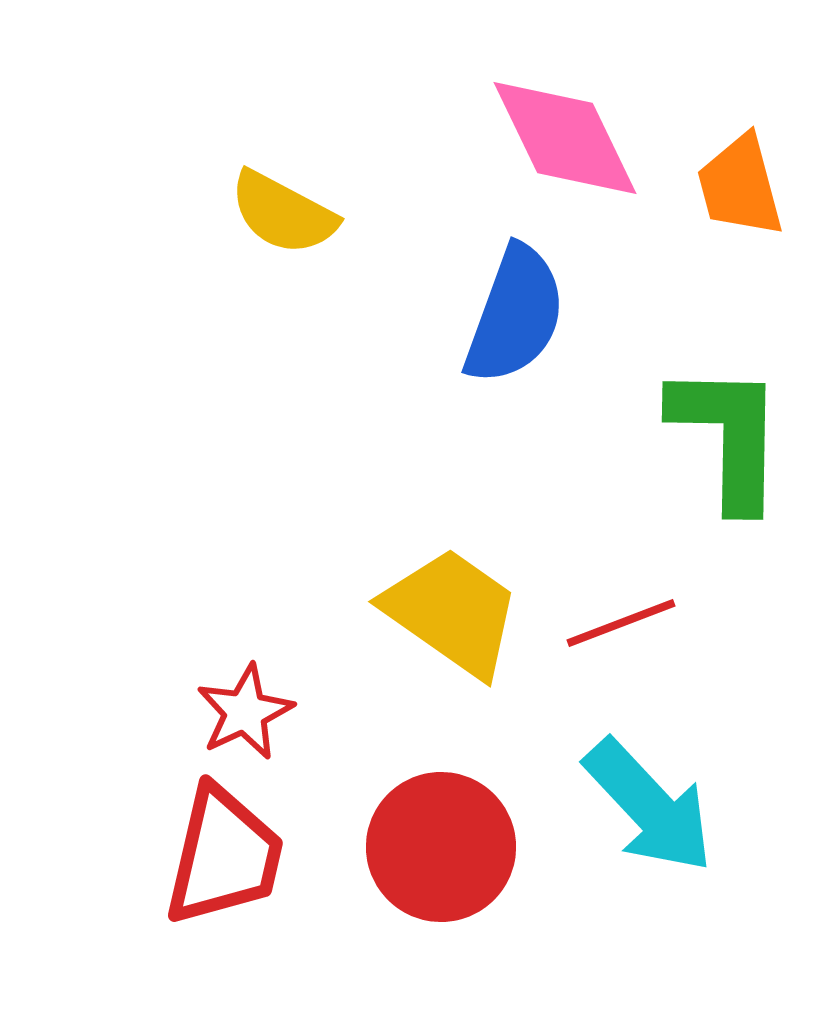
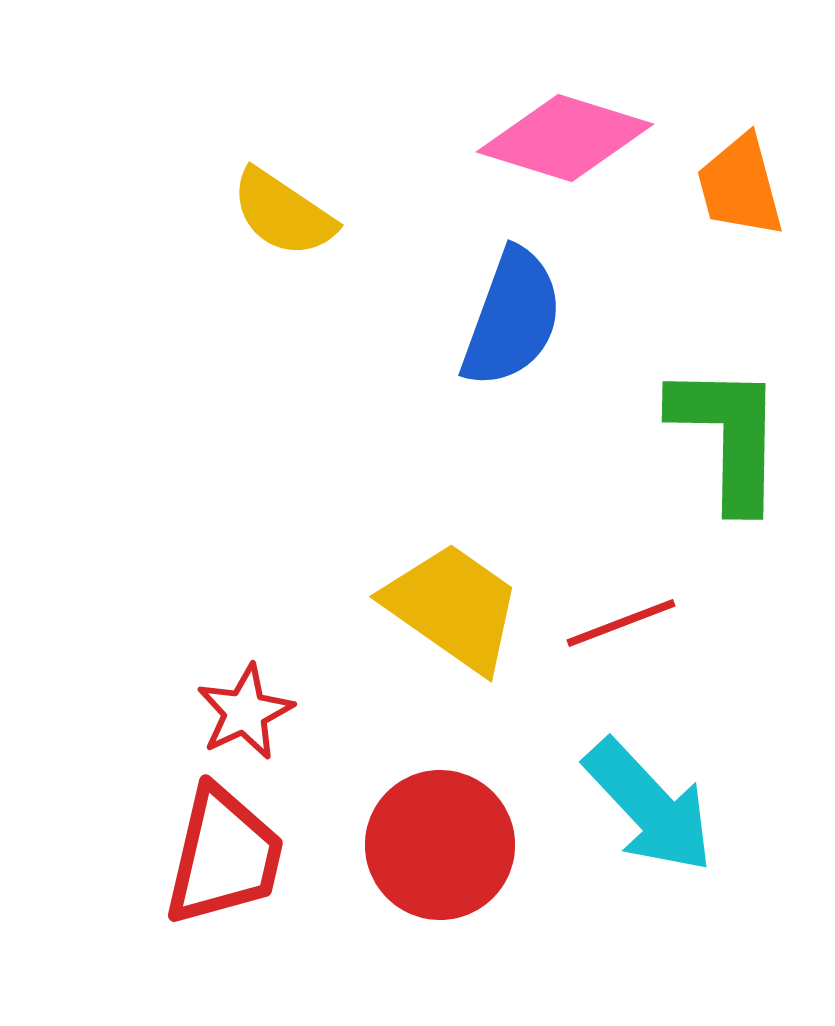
pink diamond: rotated 47 degrees counterclockwise
yellow semicircle: rotated 6 degrees clockwise
blue semicircle: moved 3 px left, 3 px down
yellow trapezoid: moved 1 px right, 5 px up
red circle: moved 1 px left, 2 px up
